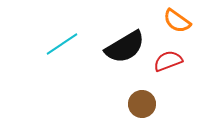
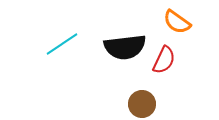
orange semicircle: moved 1 px down
black semicircle: rotated 24 degrees clockwise
red semicircle: moved 4 px left, 1 px up; rotated 136 degrees clockwise
